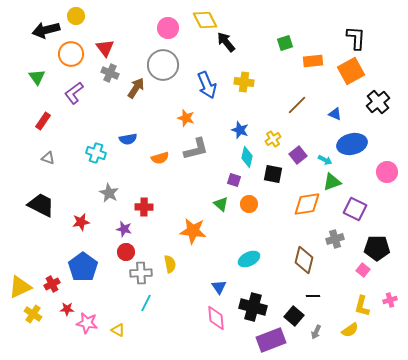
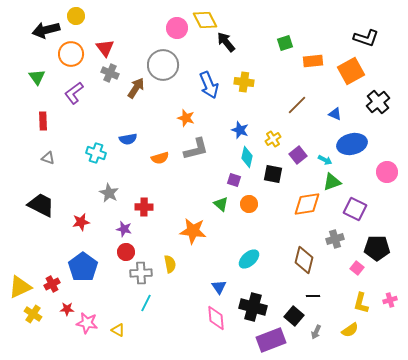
pink circle at (168, 28): moved 9 px right
black L-shape at (356, 38): moved 10 px right; rotated 105 degrees clockwise
blue arrow at (207, 85): moved 2 px right
red rectangle at (43, 121): rotated 36 degrees counterclockwise
cyan ellipse at (249, 259): rotated 15 degrees counterclockwise
pink square at (363, 270): moved 6 px left, 2 px up
yellow L-shape at (362, 306): moved 1 px left, 3 px up
